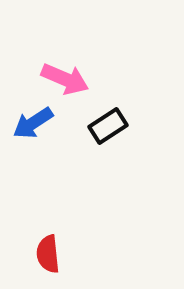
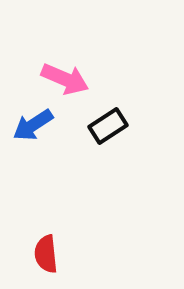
blue arrow: moved 2 px down
red semicircle: moved 2 px left
